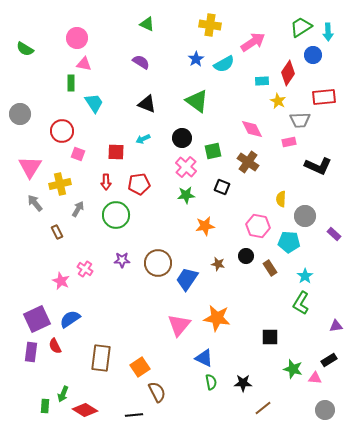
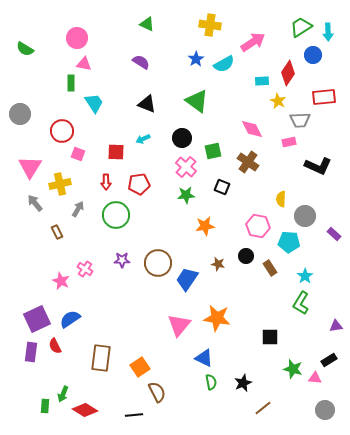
black star at (243, 383): rotated 24 degrees counterclockwise
